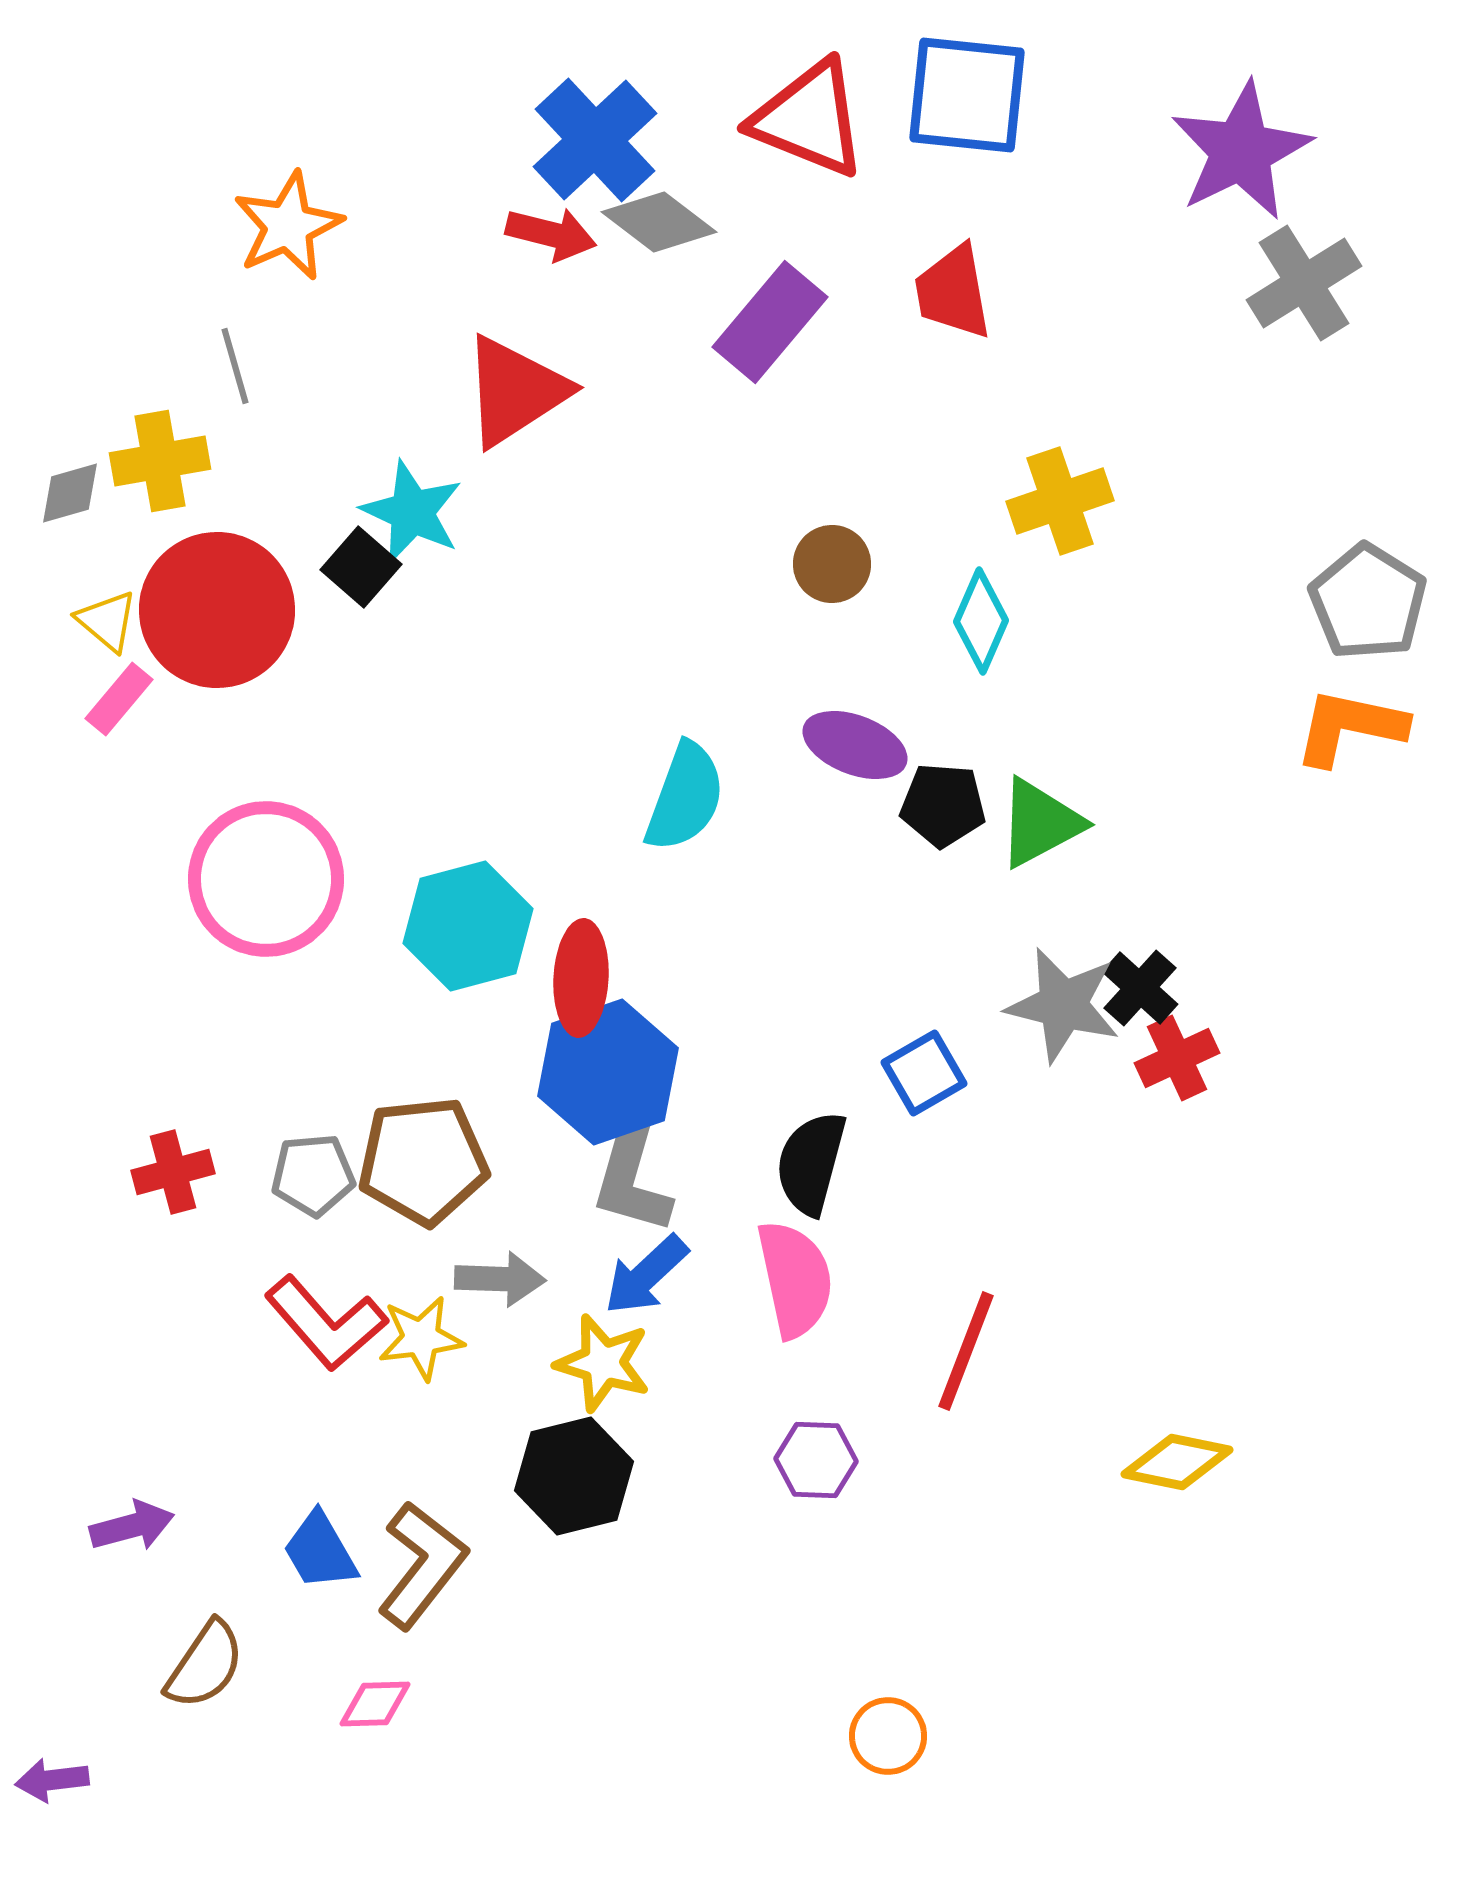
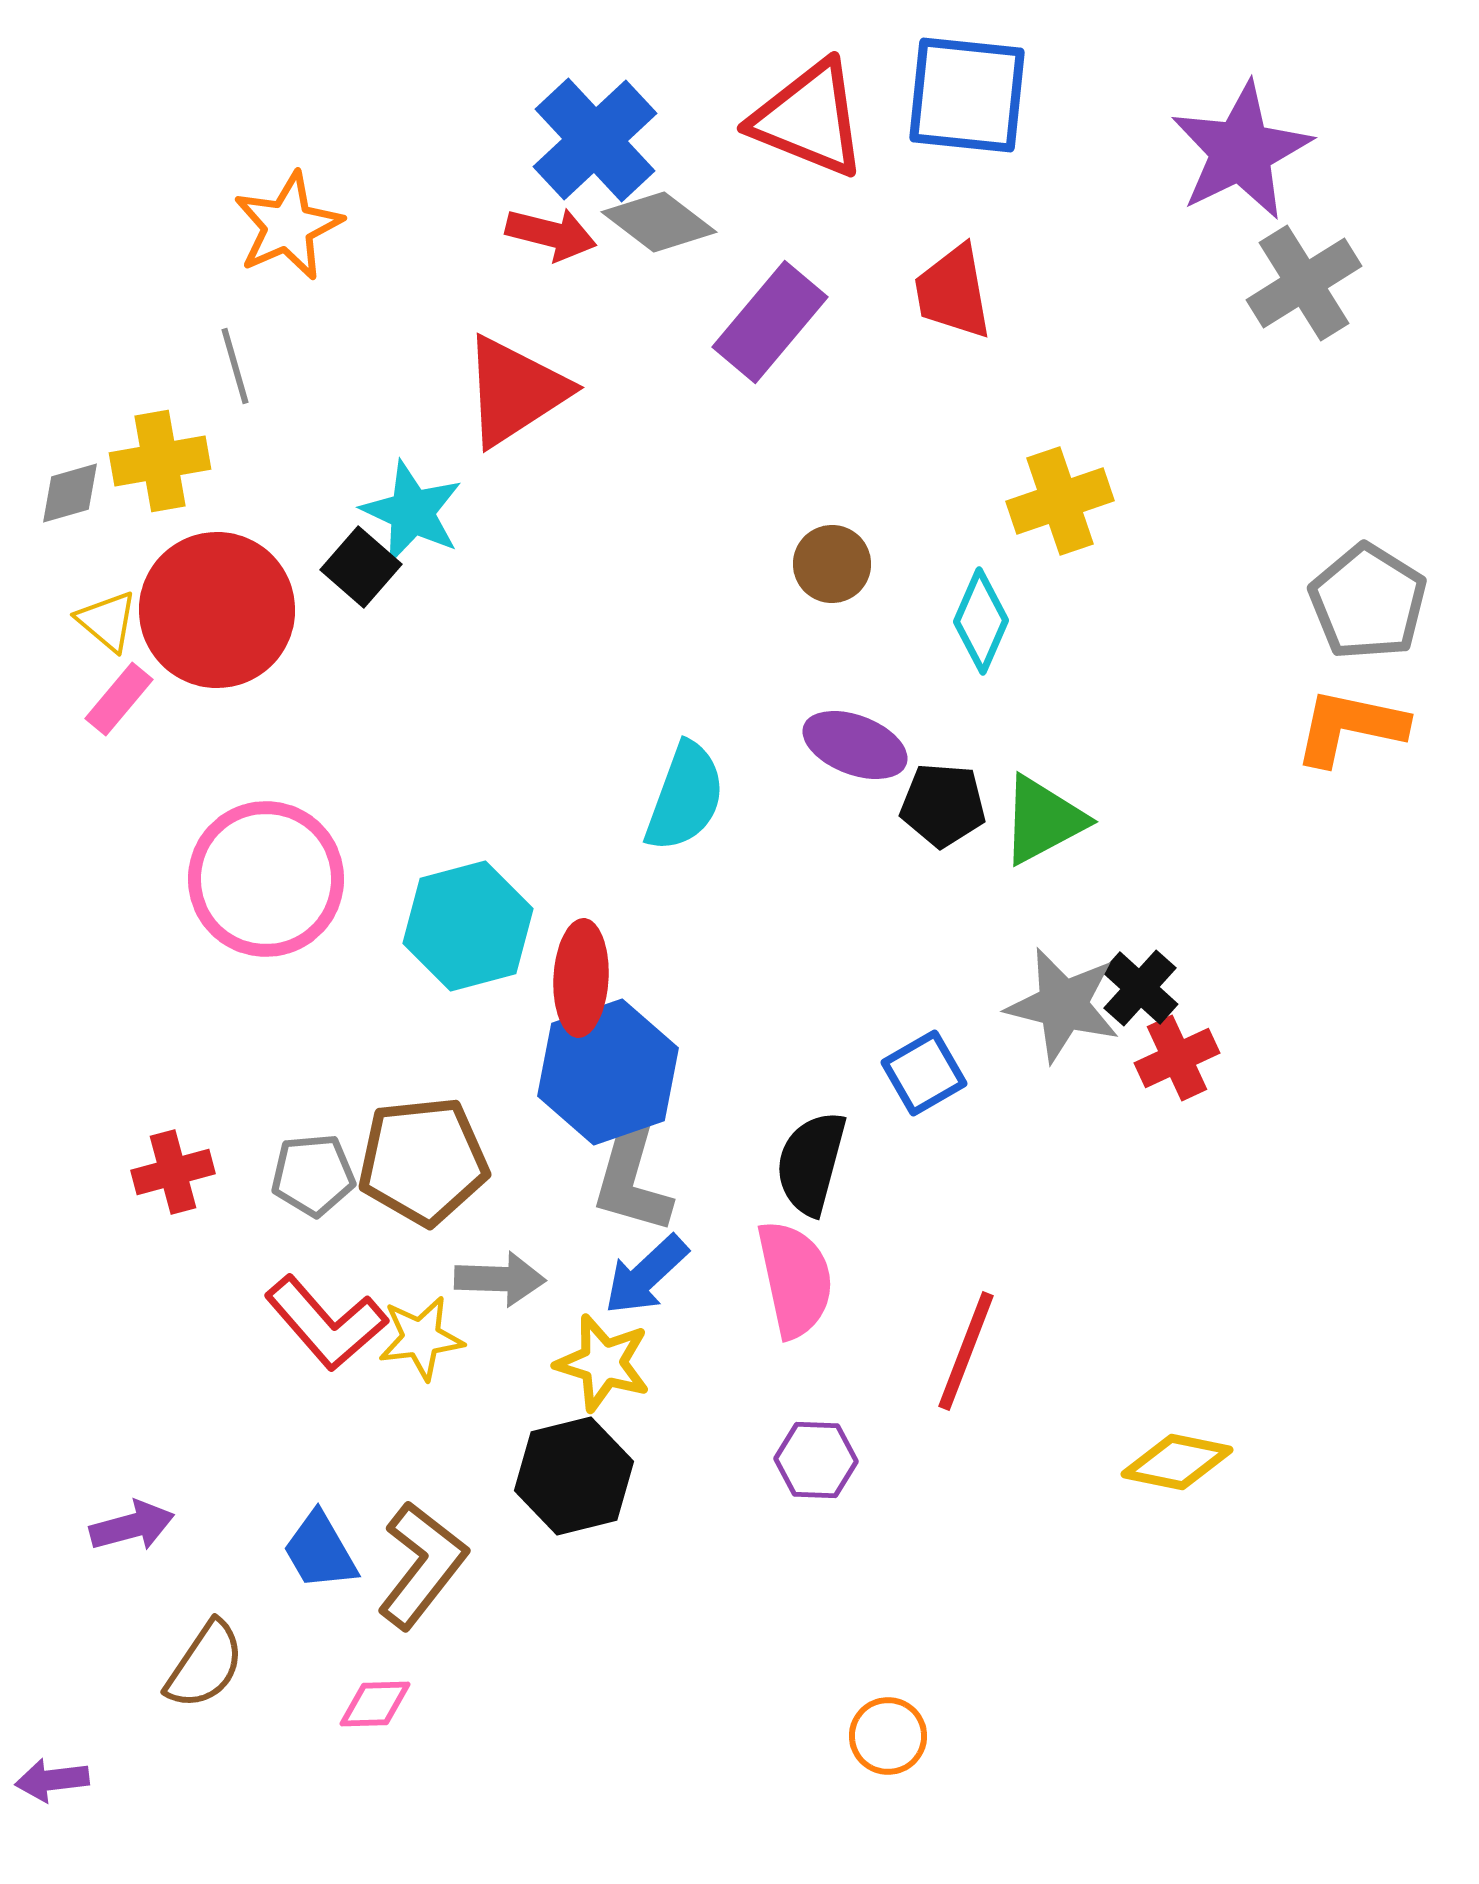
green triangle at (1040, 823): moved 3 px right, 3 px up
